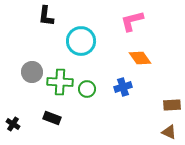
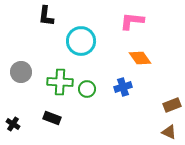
pink L-shape: rotated 20 degrees clockwise
gray circle: moved 11 px left
brown rectangle: rotated 18 degrees counterclockwise
